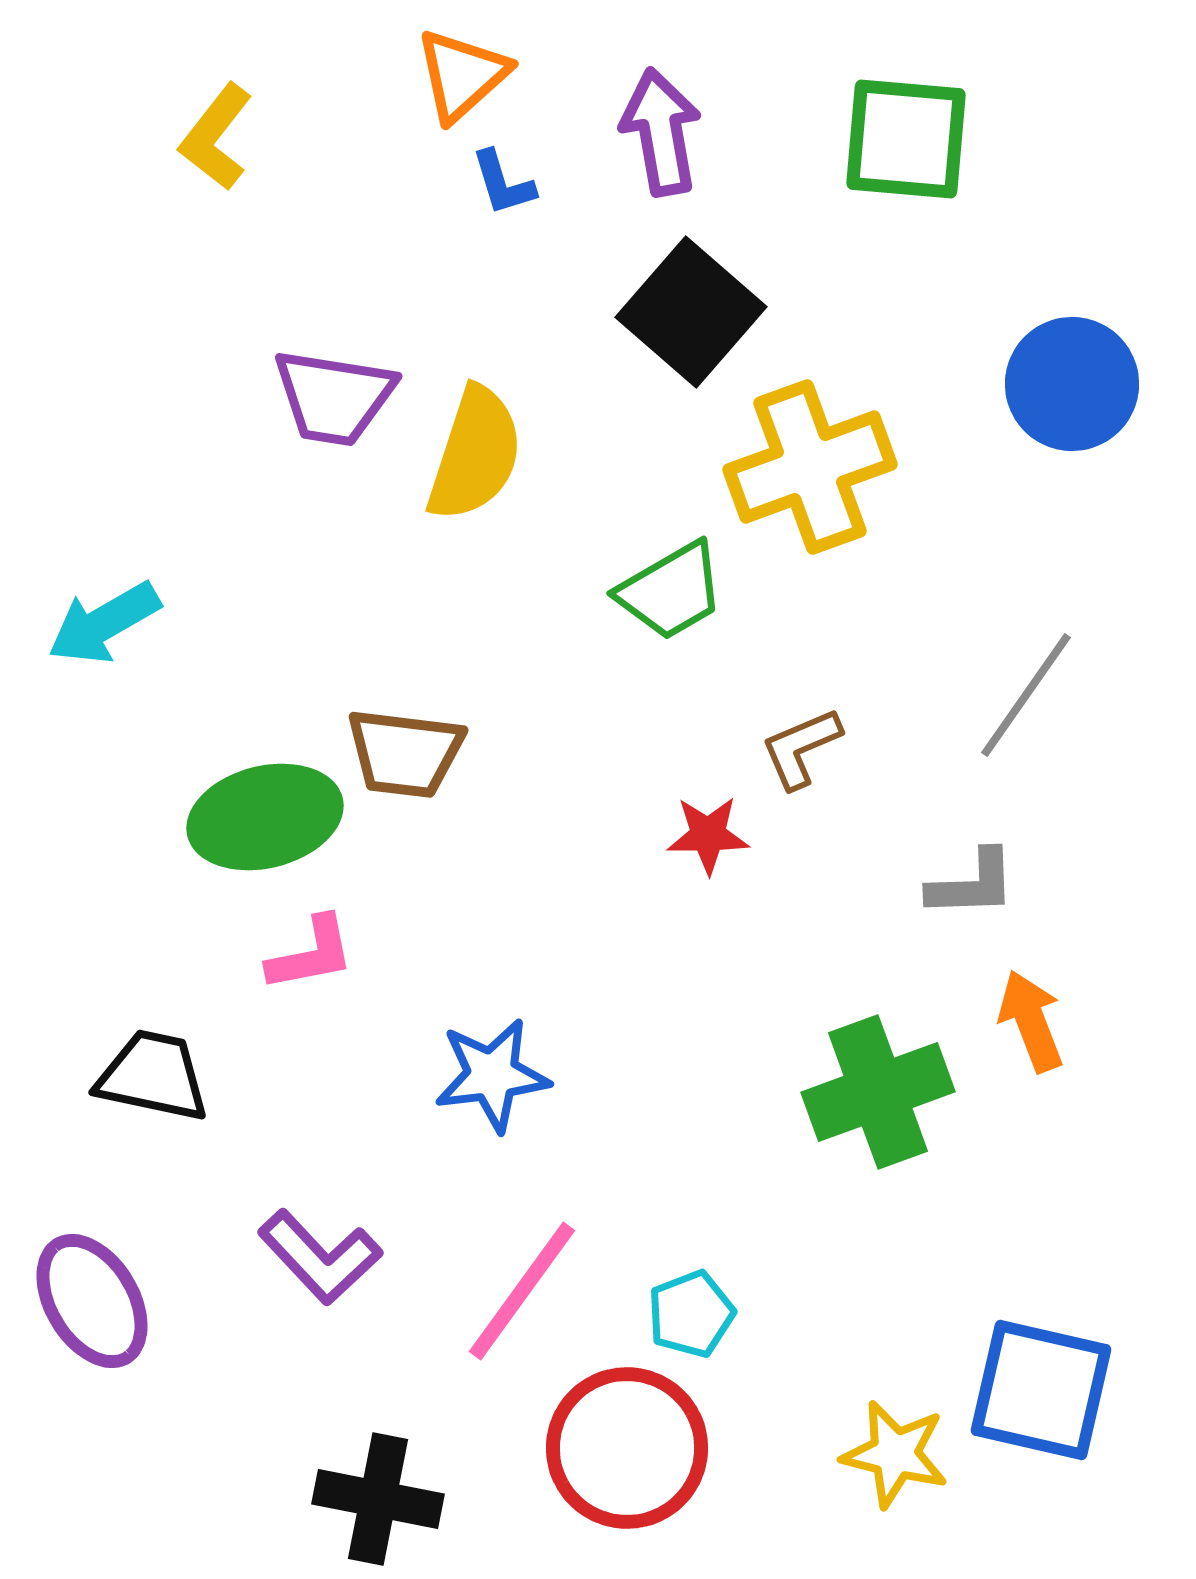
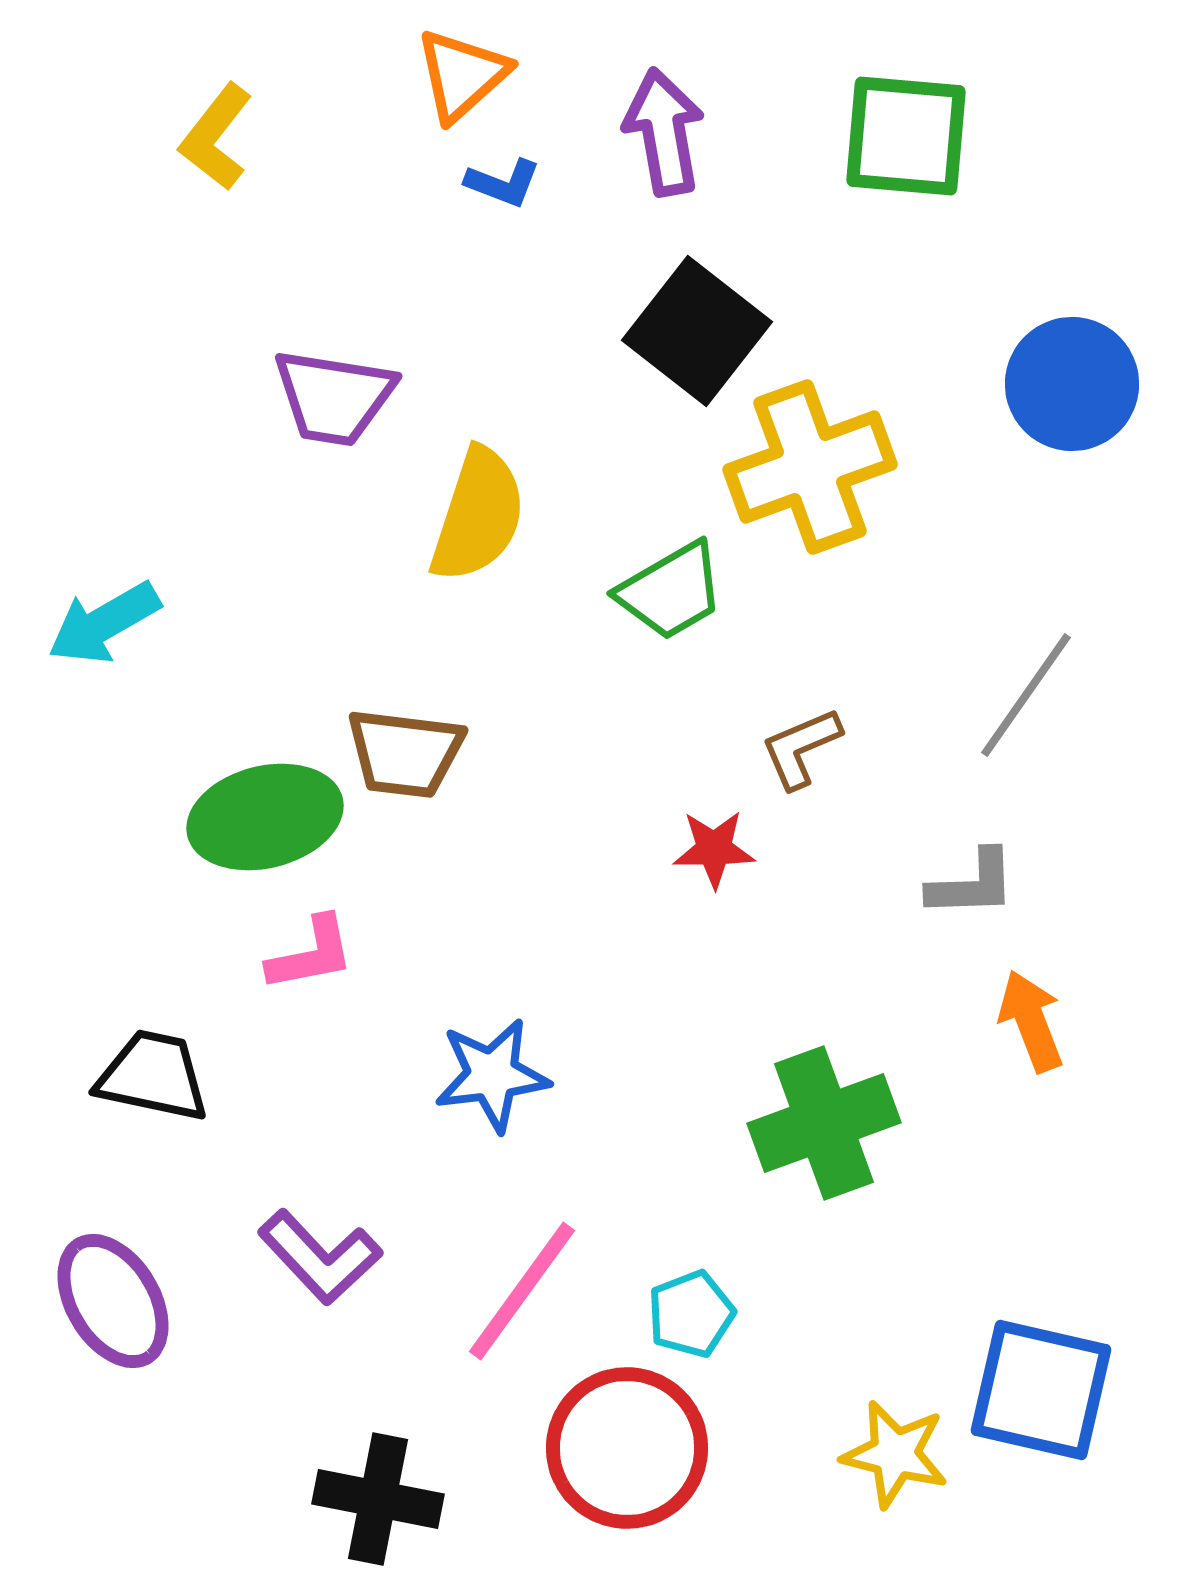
purple arrow: moved 3 px right
green square: moved 3 px up
blue L-shape: rotated 52 degrees counterclockwise
black square: moved 6 px right, 19 px down; rotated 3 degrees counterclockwise
yellow semicircle: moved 3 px right, 61 px down
red star: moved 6 px right, 14 px down
green cross: moved 54 px left, 31 px down
purple ellipse: moved 21 px right
